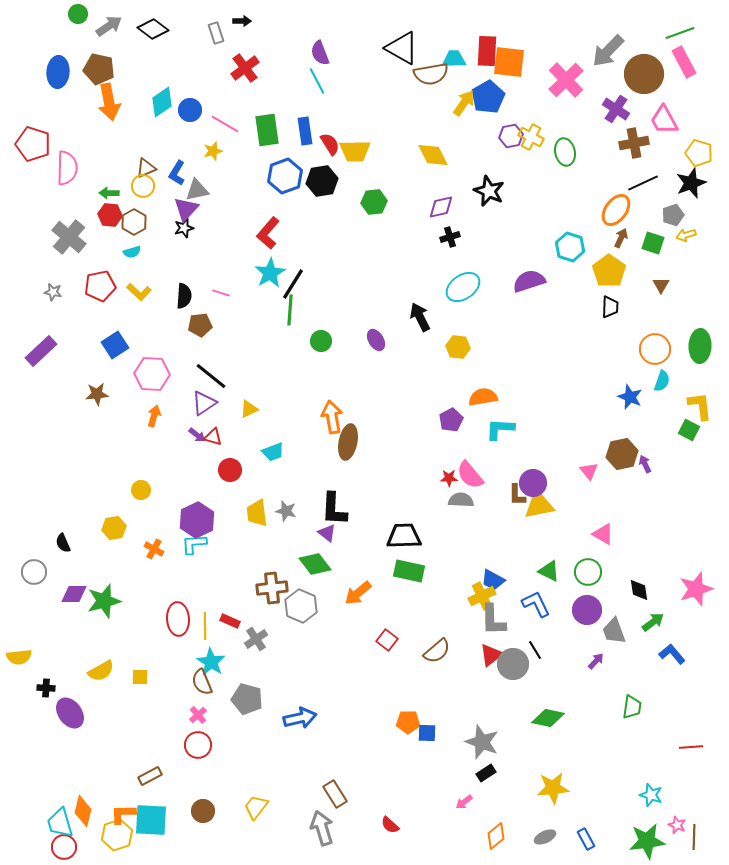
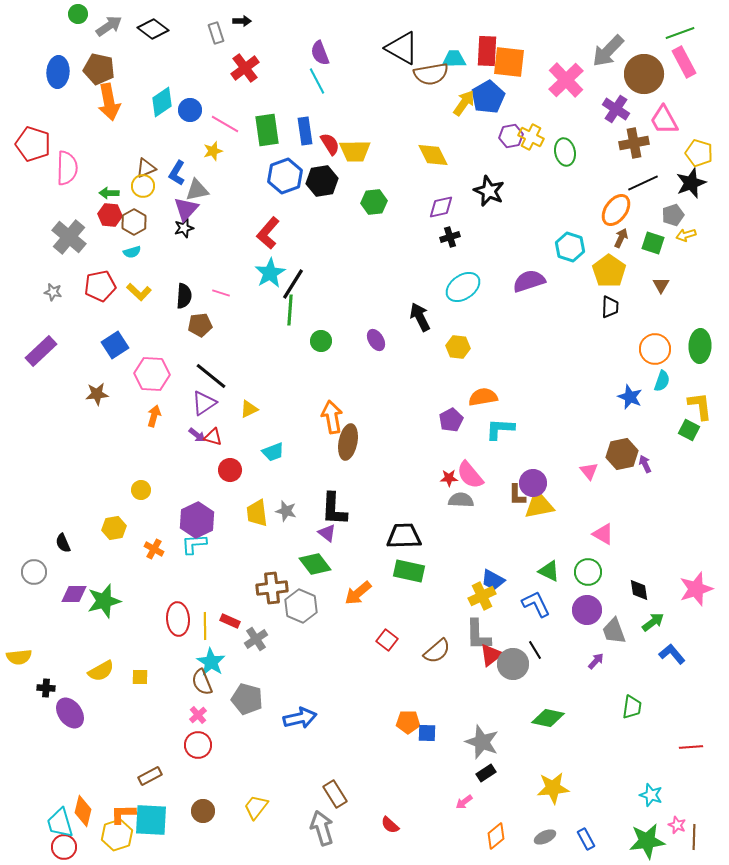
gray L-shape at (493, 620): moved 15 px left, 15 px down
